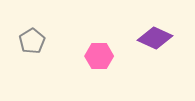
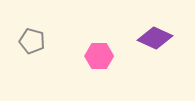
gray pentagon: rotated 25 degrees counterclockwise
